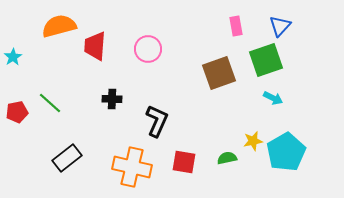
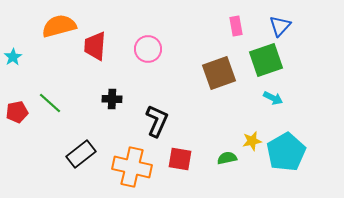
yellow star: moved 1 px left
black rectangle: moved 14 px right, 4 px up
red square: moved 4 px left, 3 px up
